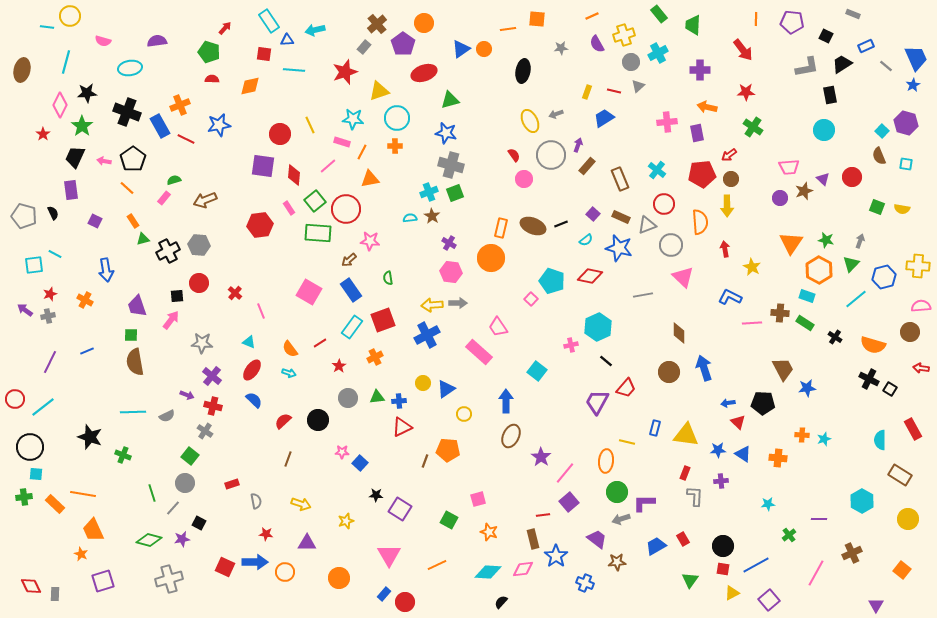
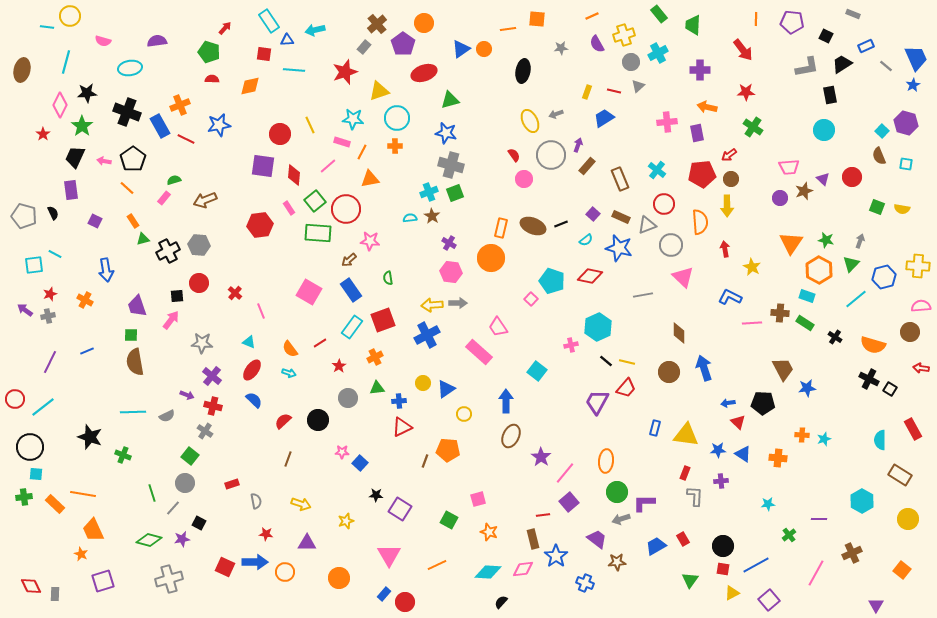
green triangle at (377, 397): moved 9 px up
yellow line at (627, 442): moved 80 px up
